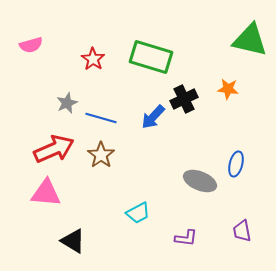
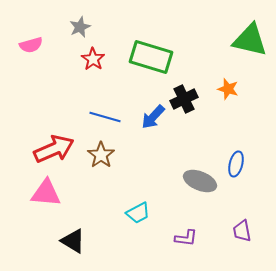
orange star: rotated 10 degrees clockwise
gray star: moved 13 px right, 76 px up
blue line: moved 4 px right, 1 px up
